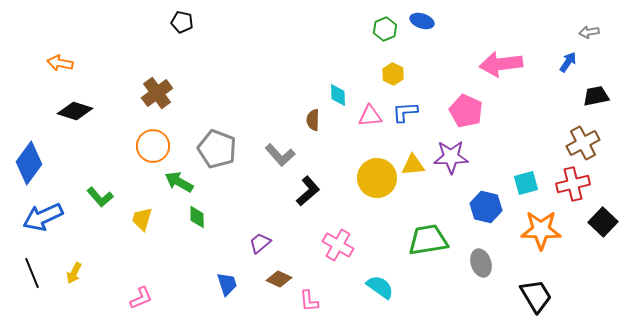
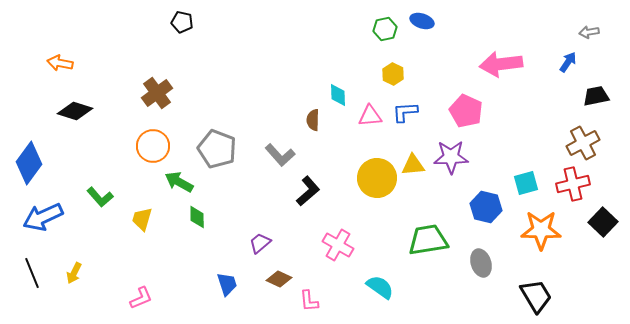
green hexagon at (385, 29): rotated 10 degrees clockwise
